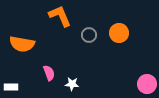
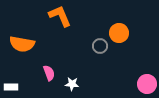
gray circle: moved 11 px right, 11 px down
